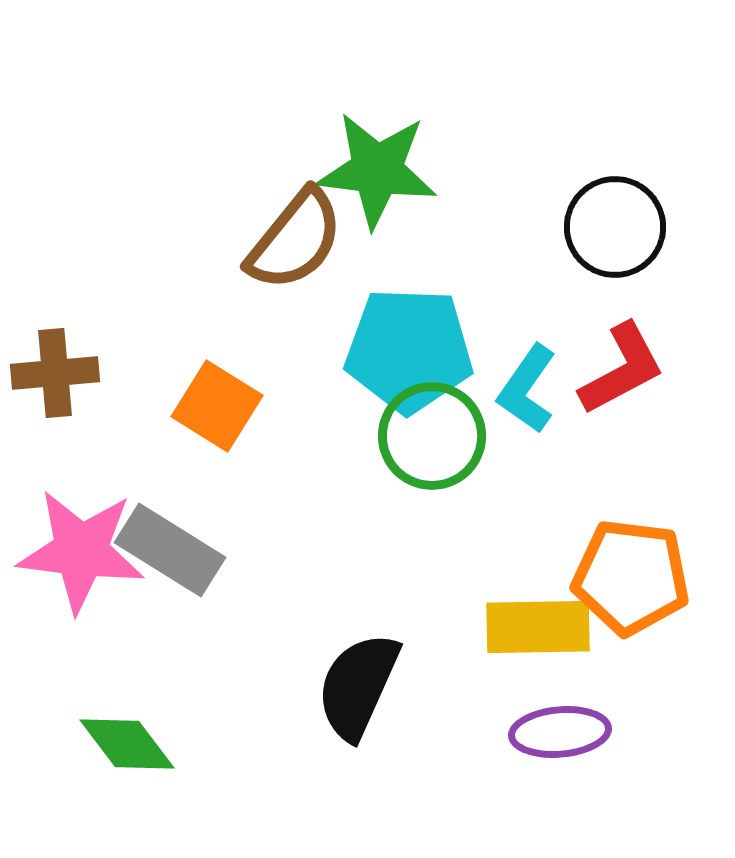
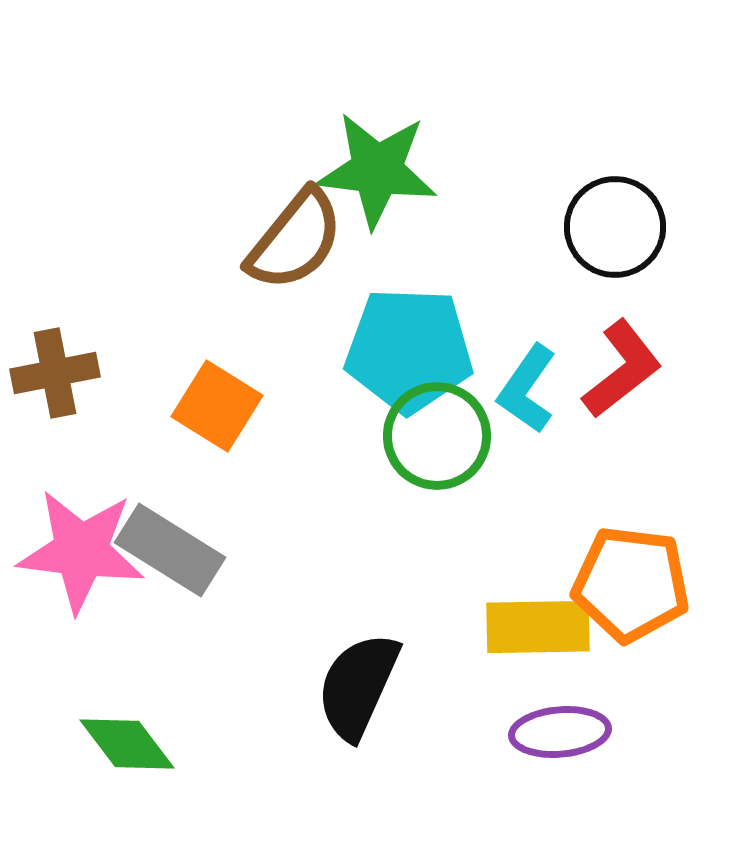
red L-shape: rotated 10 degrees counterclockwise
brown cross: rotated 6 degrees counterclockwise
green circle: moved 5 px right
orange pentagon: moved 7 px down
